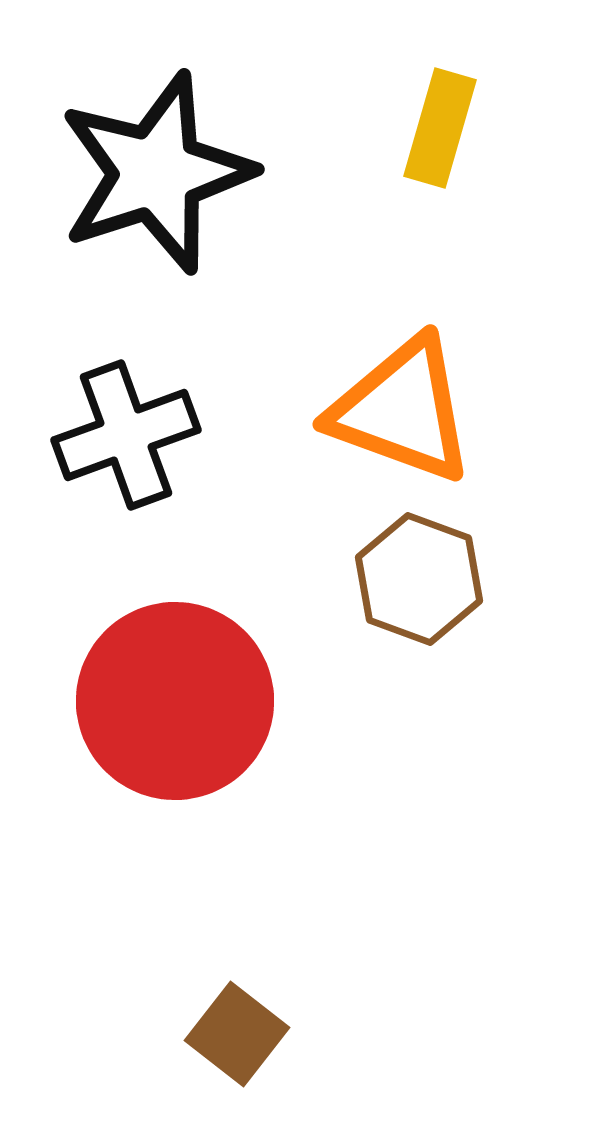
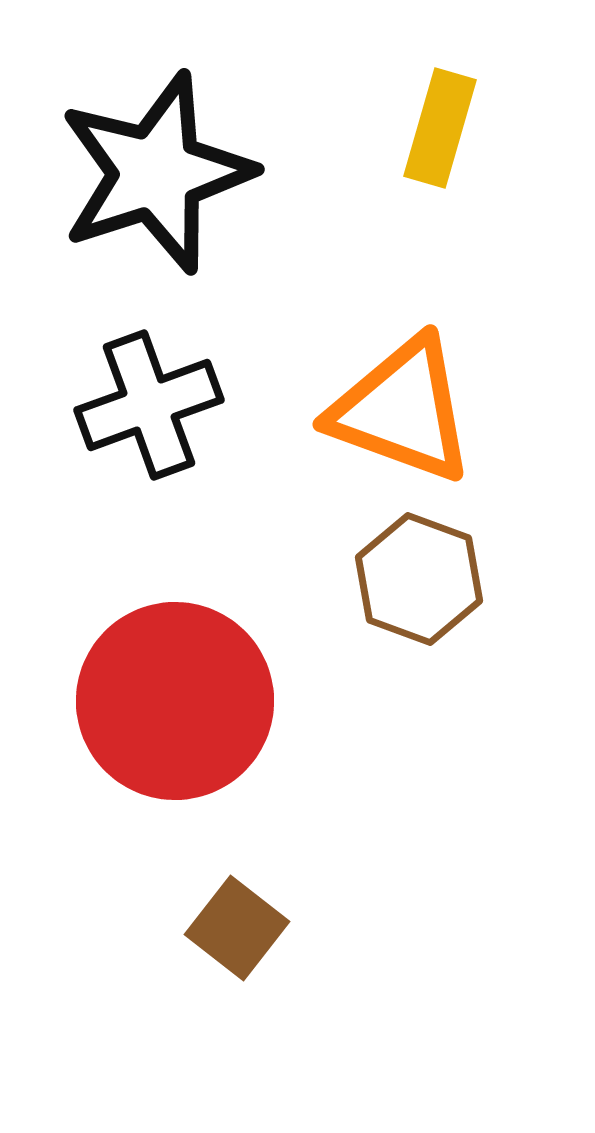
black cross: moved 23 px right, 30 px up
brown square: moved 106 px up
